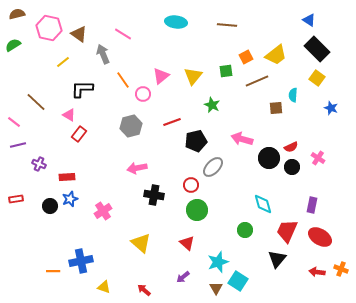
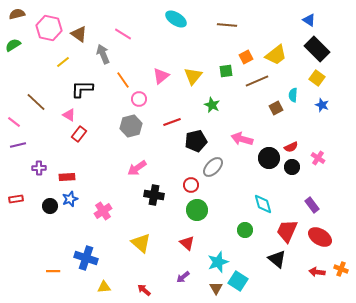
cyan ellipse at (176, 22): moved 3 px up; rotated 25 degrees clockwise
pink circle at (143, 94): moved 4 px left, 5 px down
brown square at (276, 108): rotated 24 degrees counterclockwise
blue star at (331, 108): moved 9 px left, 3 px up
purple cross at (39, 164): moved 4 px down; rotated 24 degrees counterclockwise
pink arrow at (137, 168): rotated 24 degrees counterclockwise
purple rectangle at (312, 205): rotated 49 degrees counterclockwise
black triangle at (277, 259): rotated 30 degrees counterclockwise
blue cross at (81, 261): moved 5 px right, 3 px up; rotated 30 degrees clockwise
yellow triangle at (104, 287): rotated 24 degrees counterclockwise
